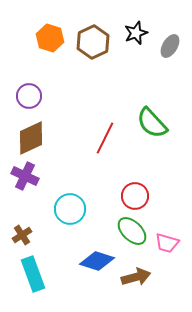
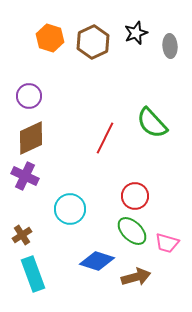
gray ellipse: rotated 35 degrees counterclockwise
